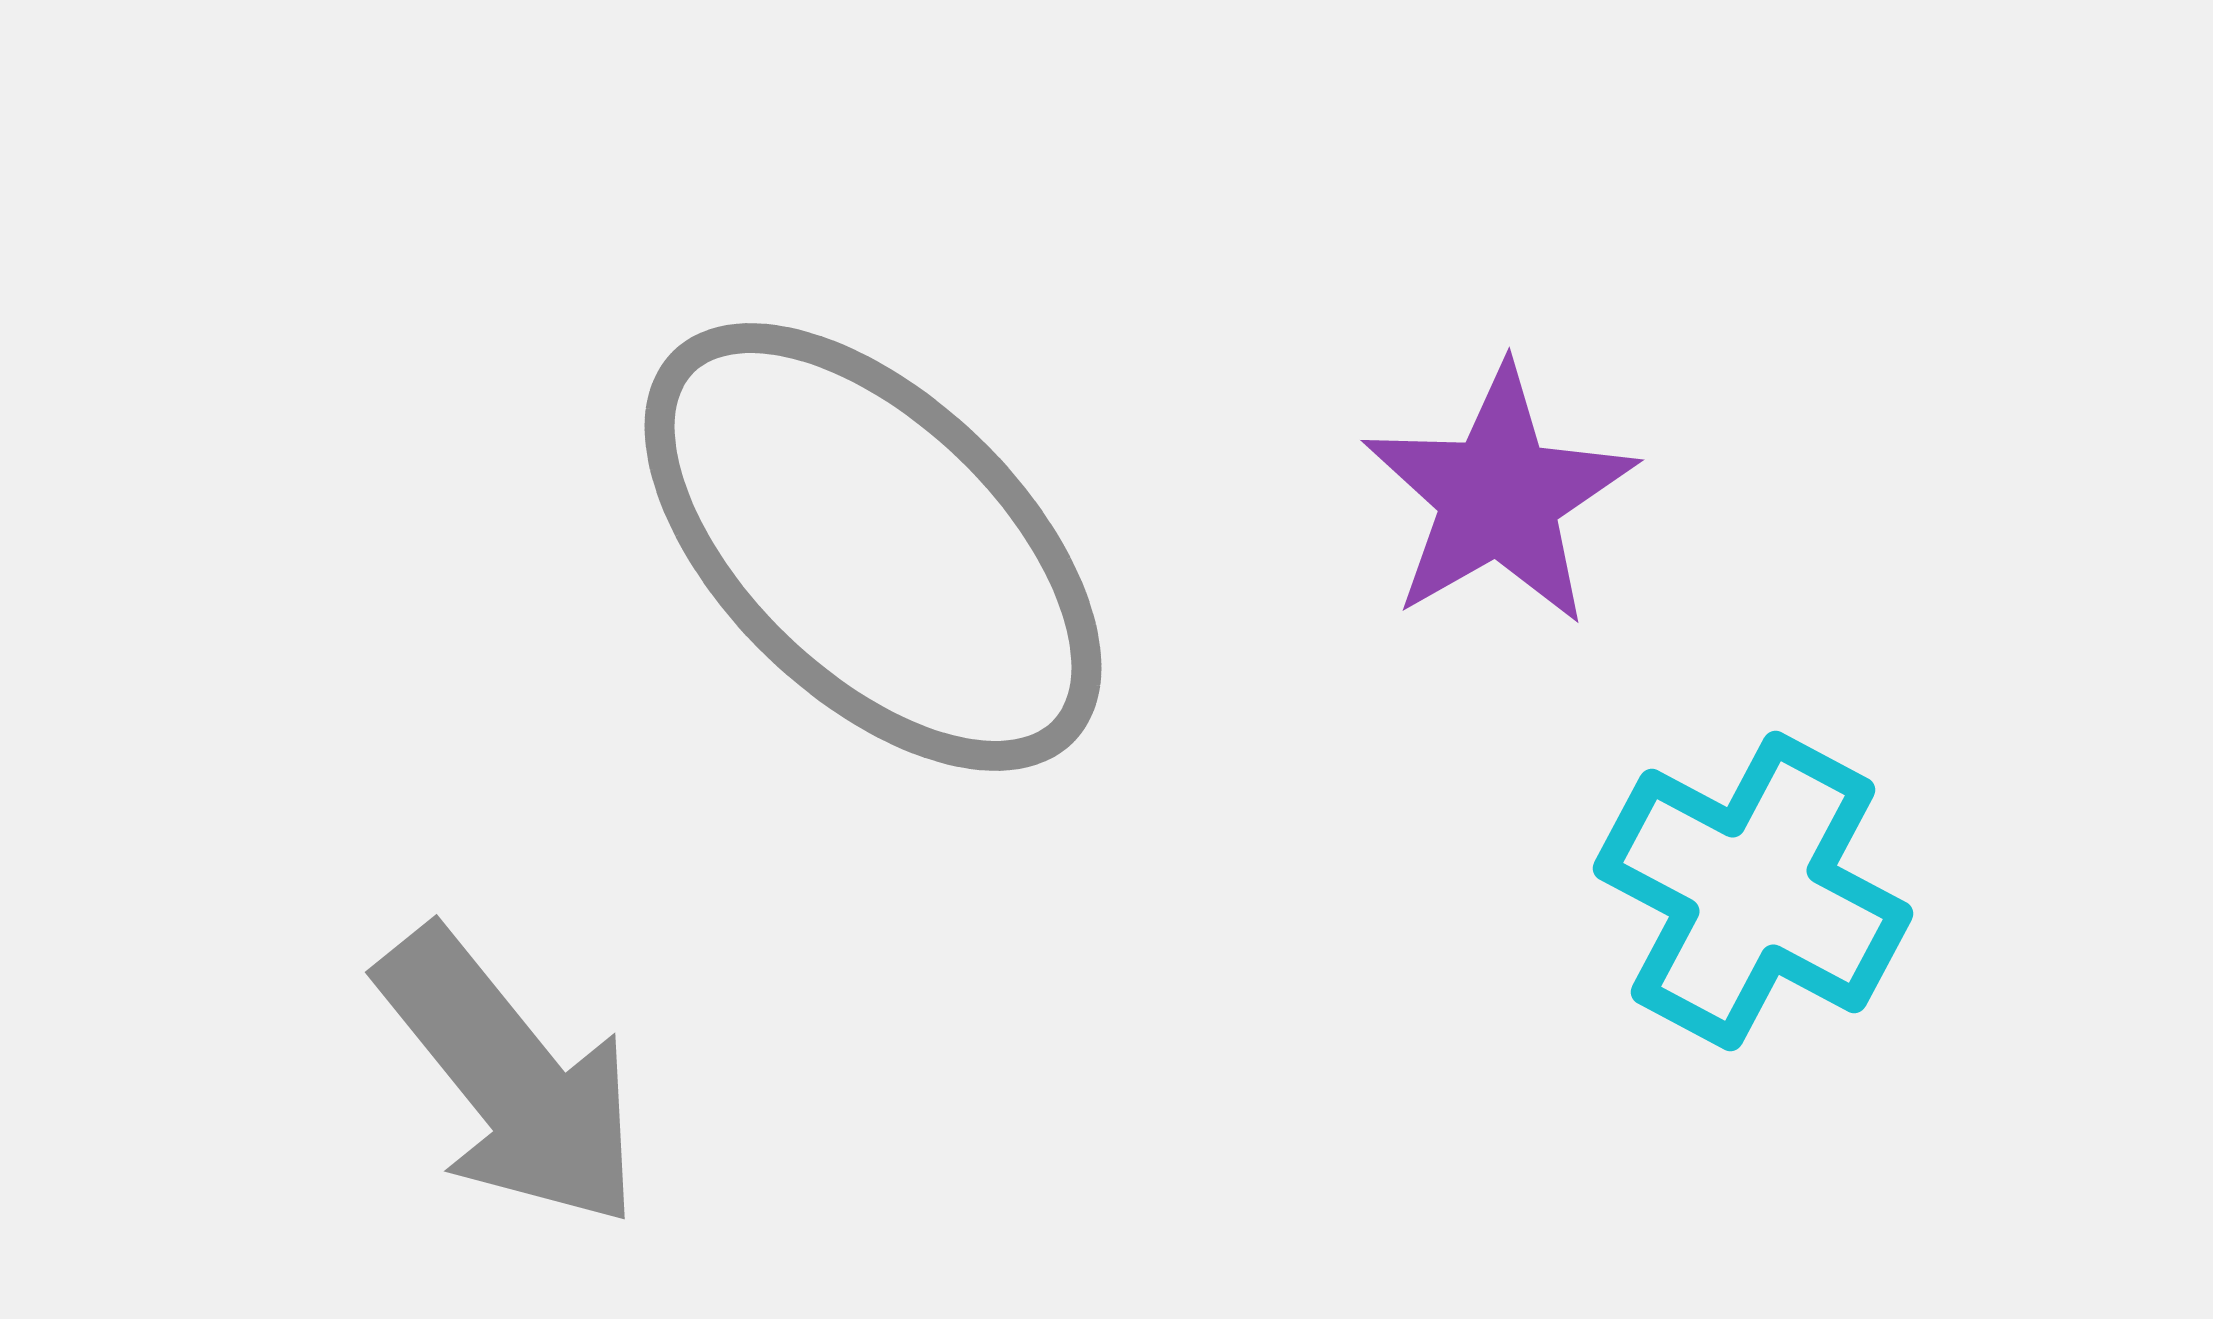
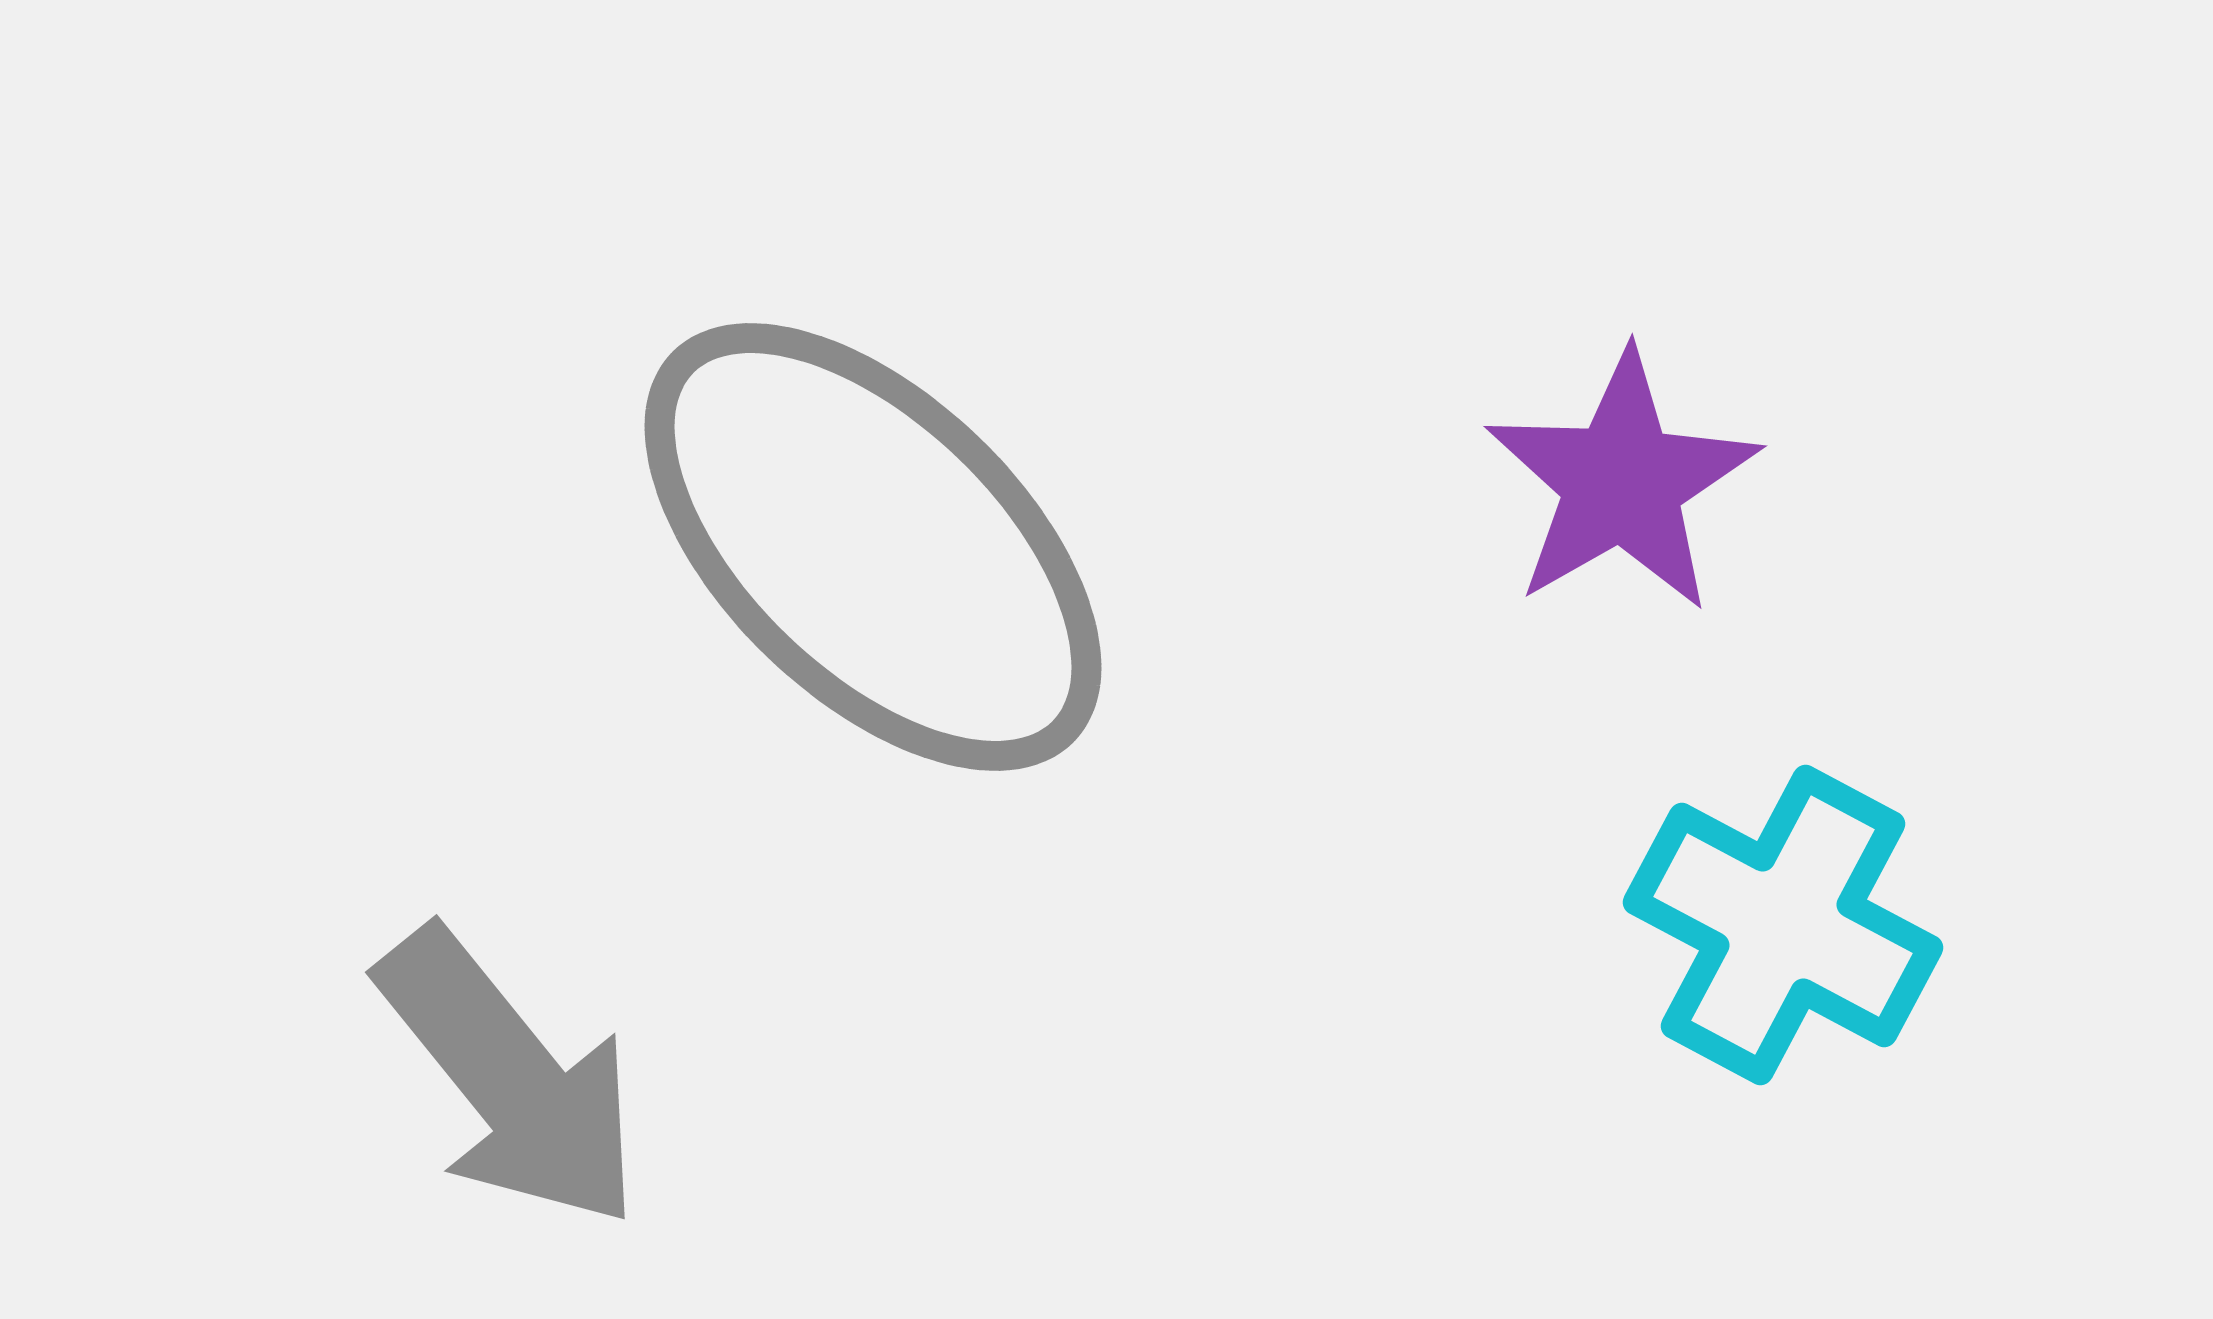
purple star: moved 123 px right, 14 px up
cyan cross: moved 30 px right, 34 px down
